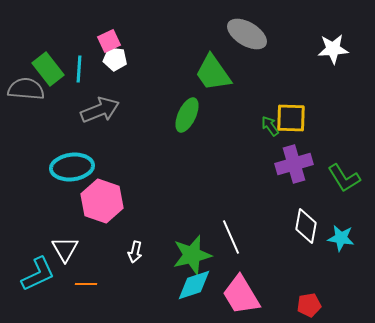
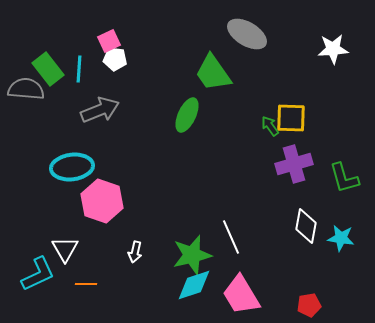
green L-shape: rotated 16 degrees clockwise
